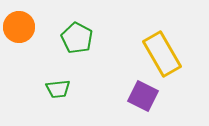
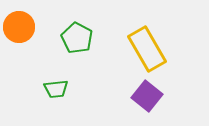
yellow rectangle: moved 15 px left, 5 px up
green trapezoid: moved 2 px left
purple square: moved 4 px right; rotated 12 degrees clockwise
